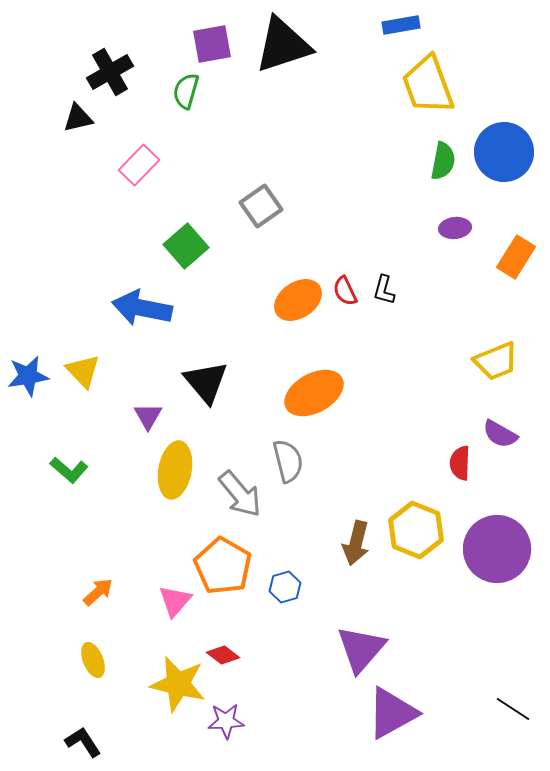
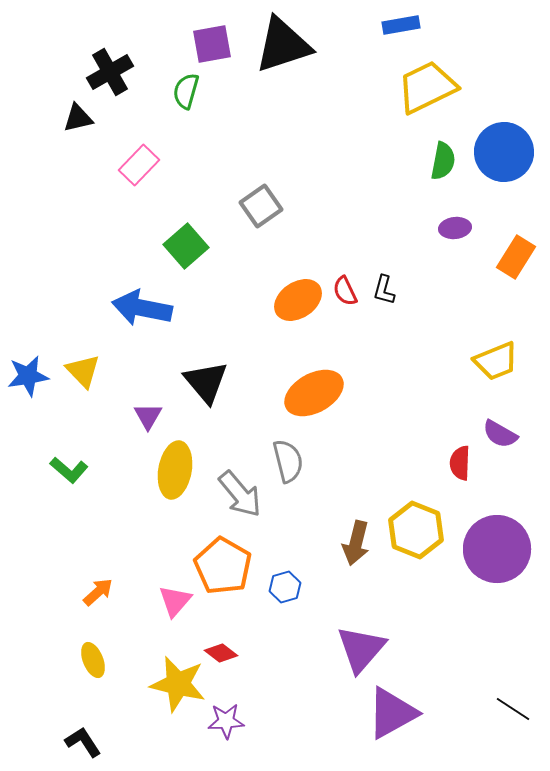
yellow trapezoid at (428, 85): moved 1 px left, 2 px down; rotated 84 degrees clockwise
red diamond at (223, 655): moved 2 px left, 2 px up
